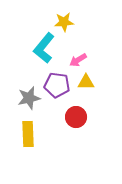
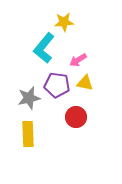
yellow triangle: moved 1 px left, 1 px down; rotated 12 degrees clockwise
